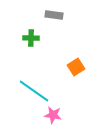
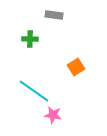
green cross: moved 1 px left, 1 px down
